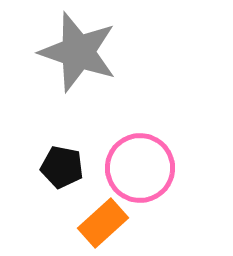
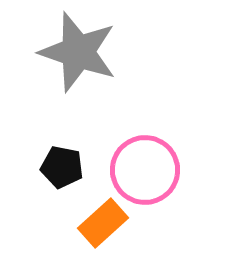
pink circle: moved 5 px right, 2 px down
